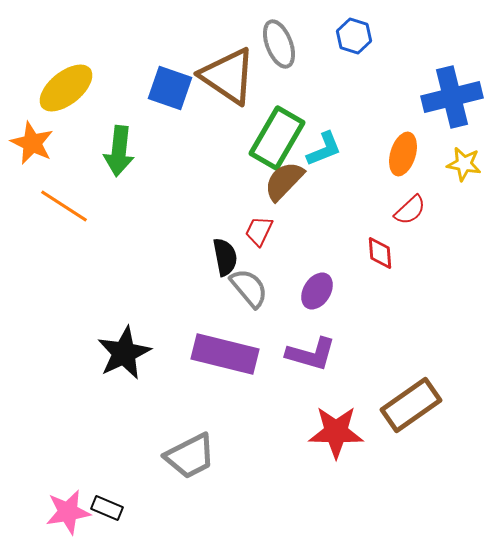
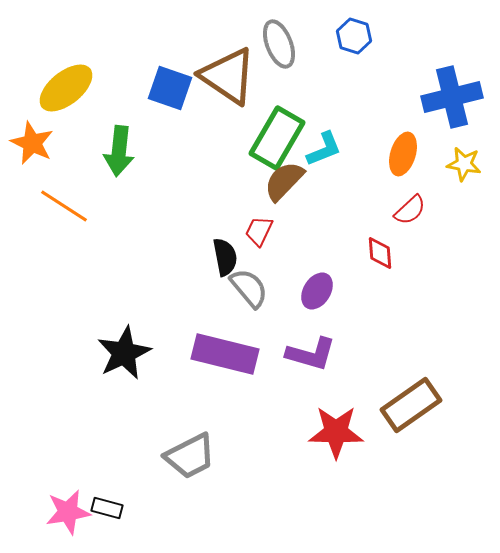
black rectangle: rotated 8 degrees counterclockwise
